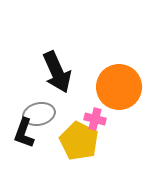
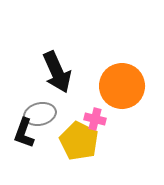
orange circle: moved 3 px right, 1 px up
gray ellipse: moved 1 px right
